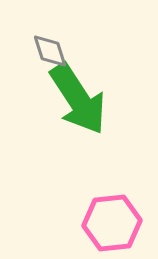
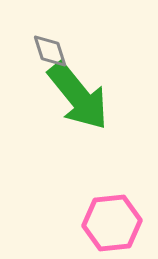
green arrow: moved 3 px up; rotated 6 degrees counterclockwise
